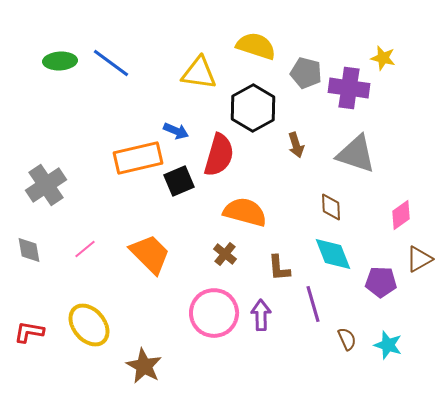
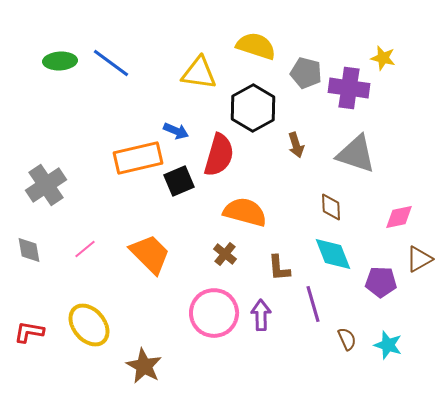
pink diamond: moved 2 px left, 2 px down; rotated 24 degrees clockwise
